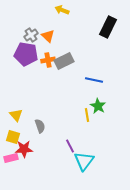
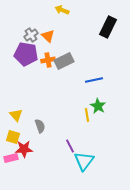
blue line: rotated 24 degrees counterclockwise
